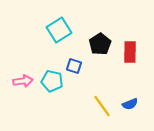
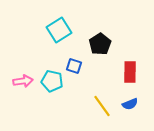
red rectangle: moved 20 px down
